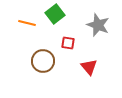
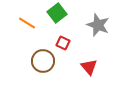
green square: moved 2 px right, 1 px up
orange line: rotated 18 degrees clockwise
red square: moved 5 px left; rotated 16 degrees clockwise
